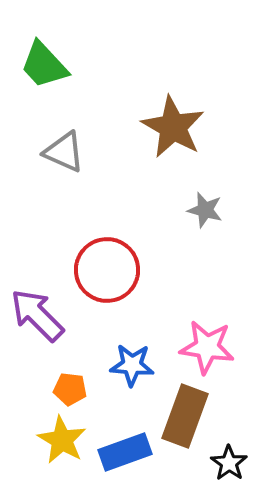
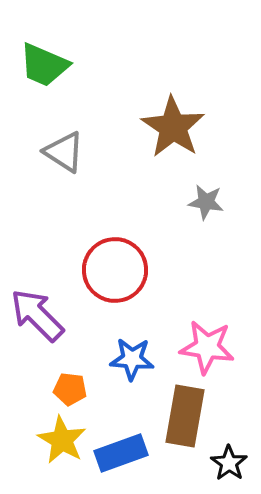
green trapezoid: rotated 24 degrees counterclockwise
brown star: rotated 4 degrees clockwise
gray triangle: rotated 9 degrees clockwise
gray star: moved 1 px right, 8 px up; rotated 6 degrees counterclockwise
red circle: moved 8 px right
blue star: moved 6 px up
brown rectangle: rotated 10 degrees counterclockwise
blue rectangle: moved 4 px left, 1 px down
